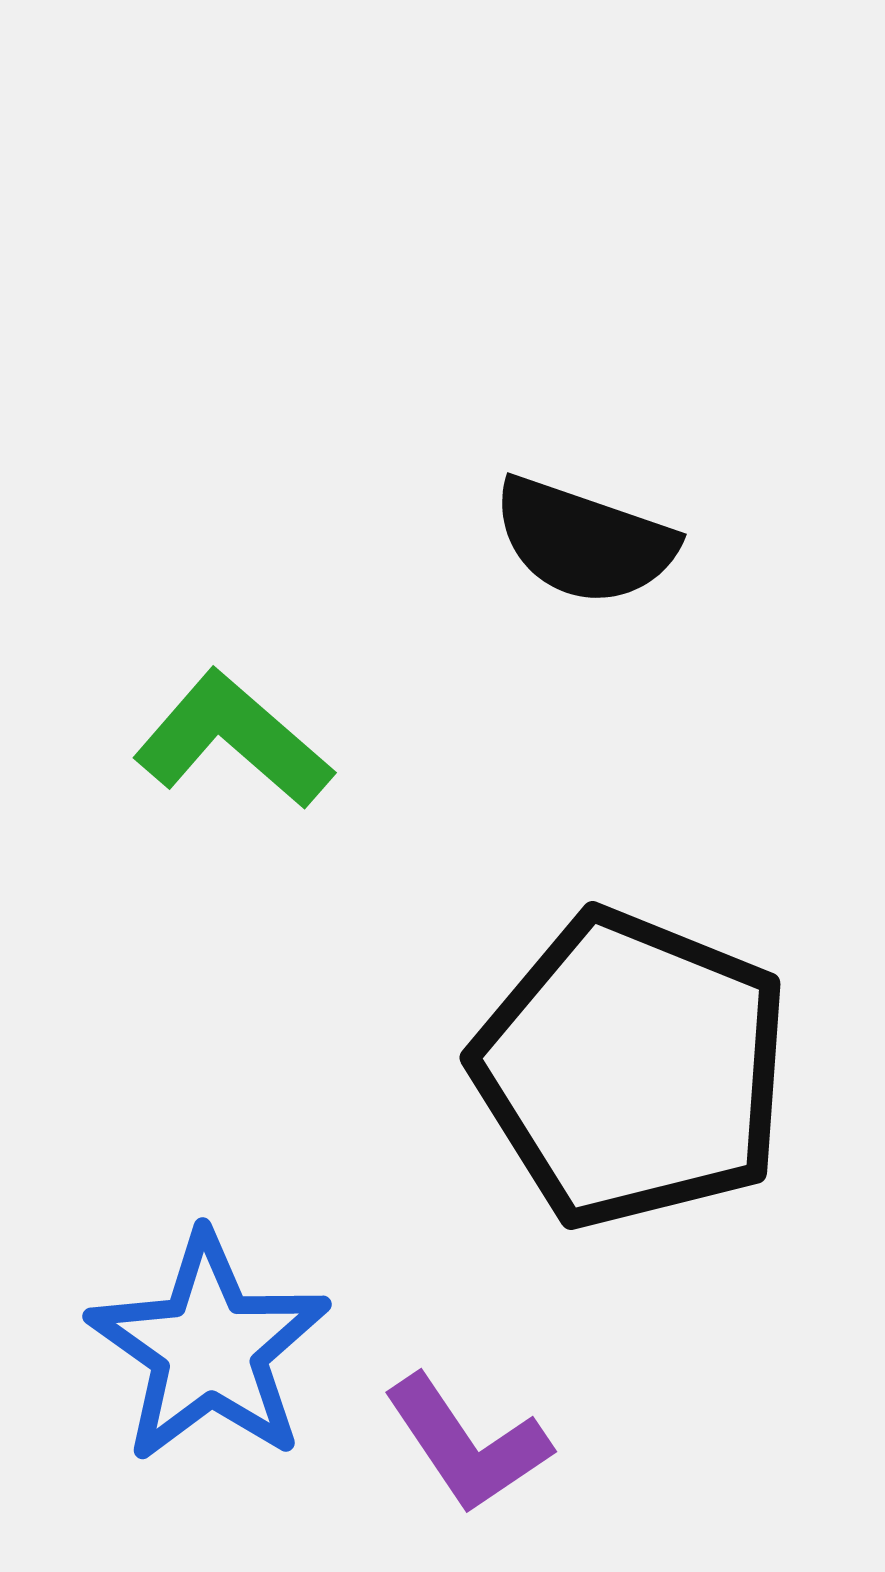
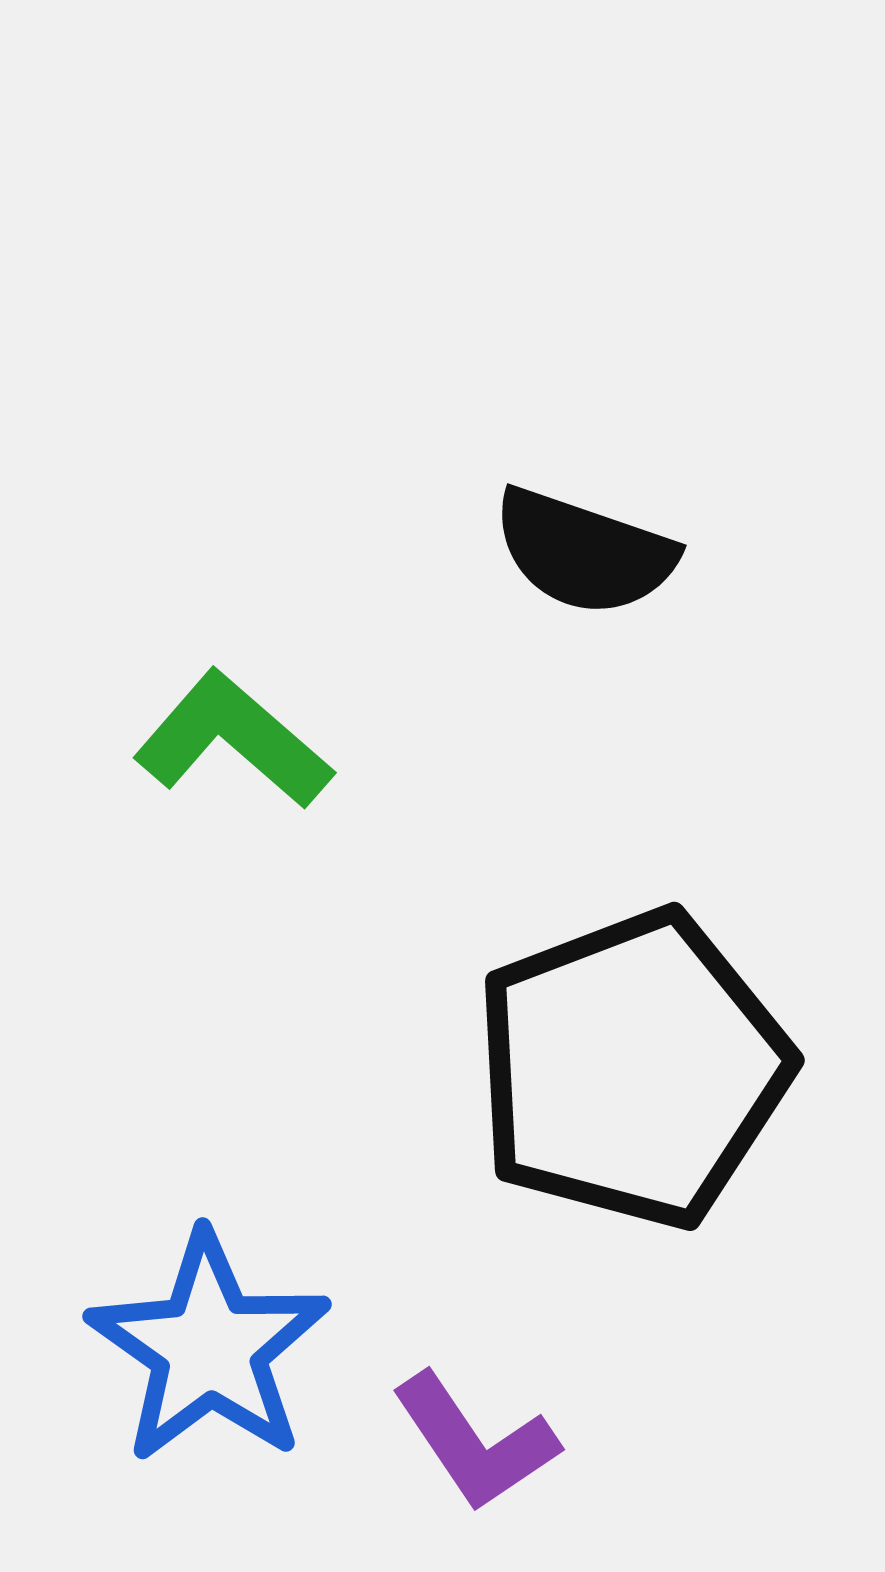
black semicircle: moved 11 px down
black pentagon: rotated 29 degrees clockwise
purple L-shape: moved 8 px right, 2 px up
